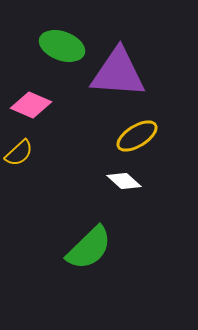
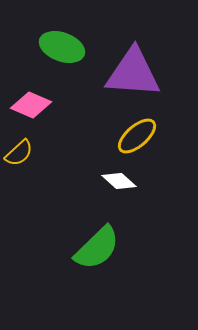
green ellipse: moved 1 px down
purple triangle: moved 15 px right
yellow ellipse: rotated 9 degrees counterclockwise
white diamond: moved 5 px left
green semicircle: moved 8 px right
